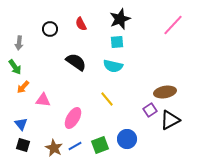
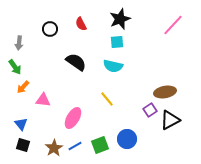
brown star: rotated 12 degrees clockwise
